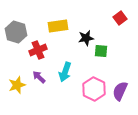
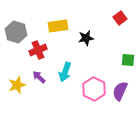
green square: moved 27 px right, 9 px down
